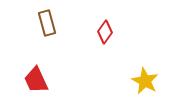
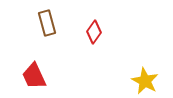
red diamond: moved 11 px left
red trapezoid: moved 2 px left, 4 px up
